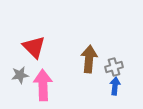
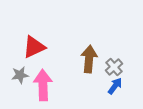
red triangle: rotated 50 degrees clockwise
gray cross: rotated 24 degrees counterclockwise
blue arrow: rotated 30 degrees clockwise
